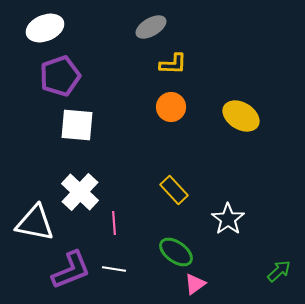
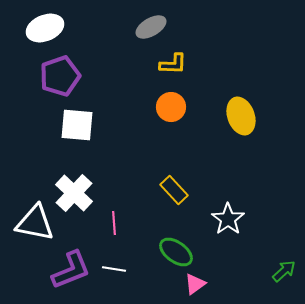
yellow ellipse: rotated 39 degrees clockwise
white cross: moved 6 px left, 1 px down
green arrow: moved 5 px right
